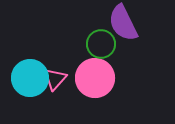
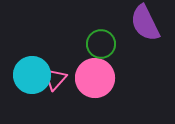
purple semicircle: moved 22 px right
cyan circle: moved 2 px right, 3 px up
